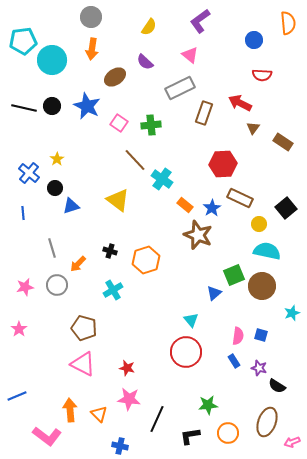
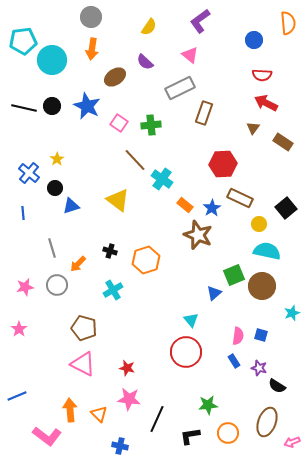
red arrow at (240, 103): moved 26 px right
